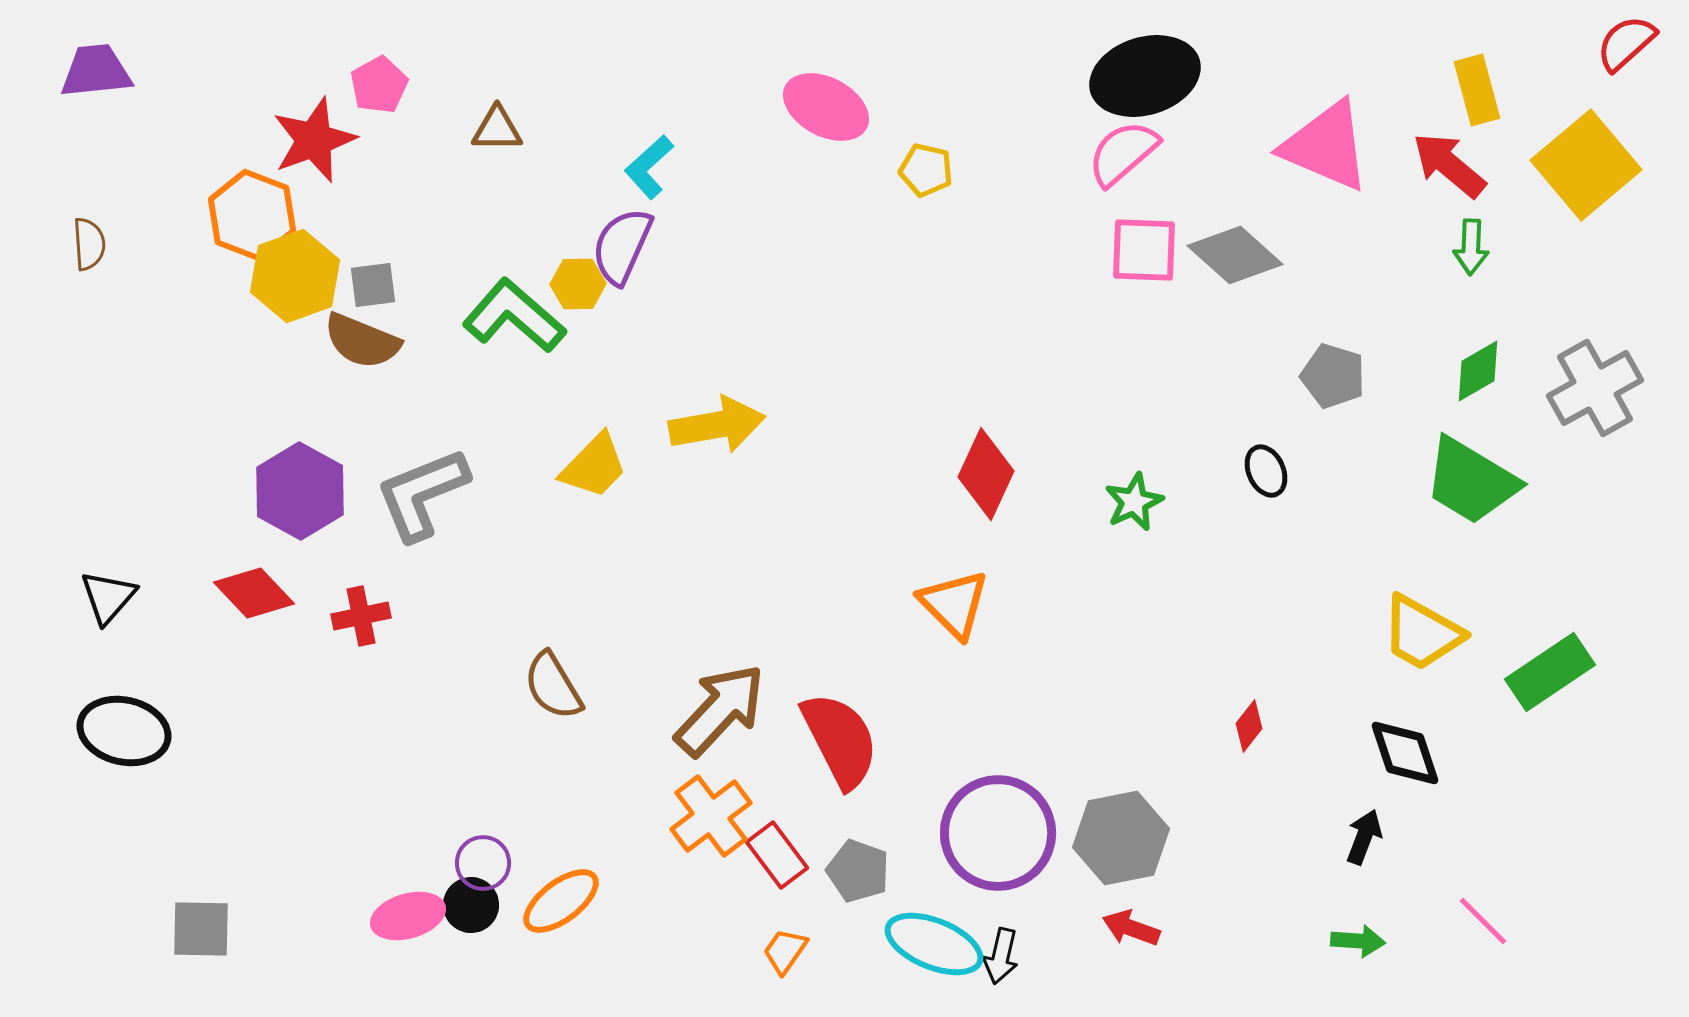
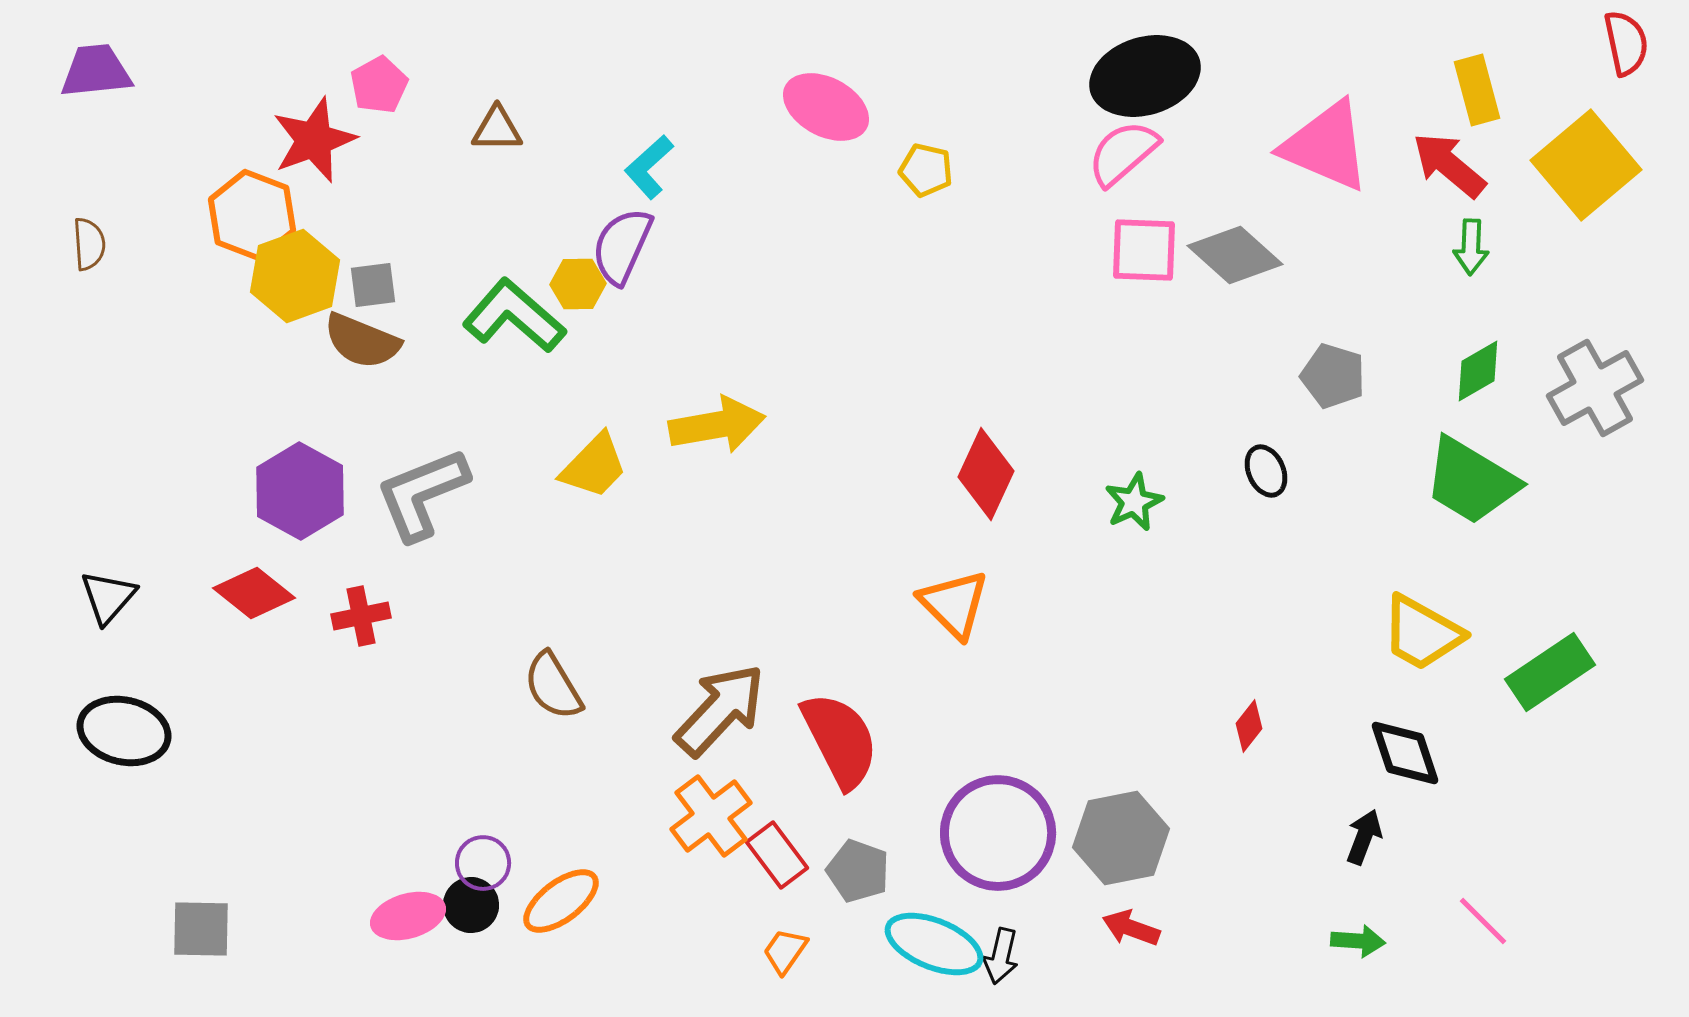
red semicircle at (1626, 43): rotated 120 degrees clockwise
red diamond at (254, 593): rotated 8 degrees counterclockwise
